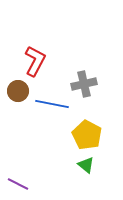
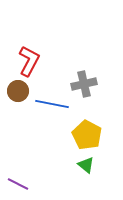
red L-shape: moved 6 px left
